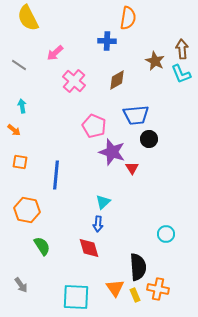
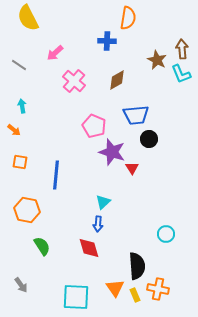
brown star: moved 2 px right, 1 px up
black semicircle: moved 1 px left, 1 px up
